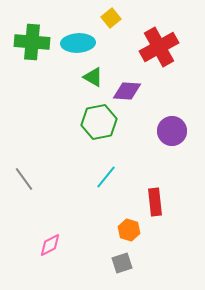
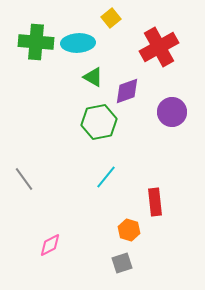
green cross: moved 4 px right
purple diamond: rotated 24 degrees counterclockwise
purple circle: moved 19 px up
